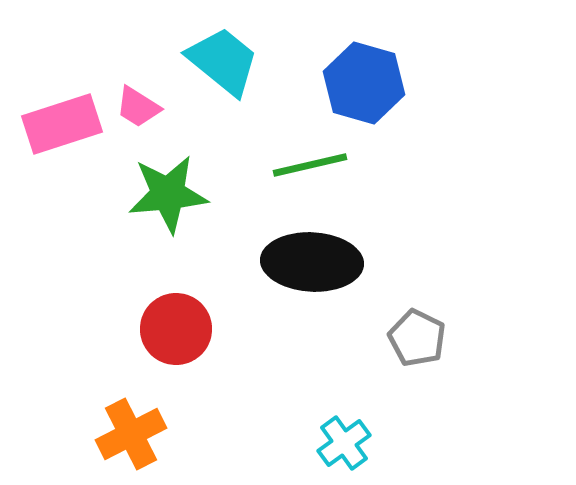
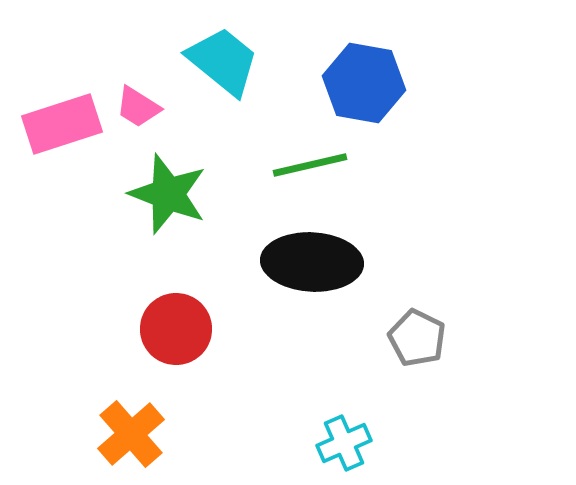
blue hexagon: rotated 6 degrees counterclockwise
green star: rotated 26 degrees clockwise
orange cross: rotated 14 degrees counterclockwise
cyan cross: rotated 12 degrees clockwise
